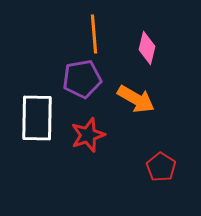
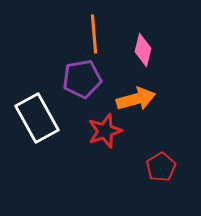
pink diamond: moved 4 px left, 2 px down
orange arrow: rotated 45 degrees counterclockwise
white rectangle: rotated 30 degrees counterclockwise
red star: moved 17 px right, 4 px up
red pentagon: rotated 8 degrees clockwise
